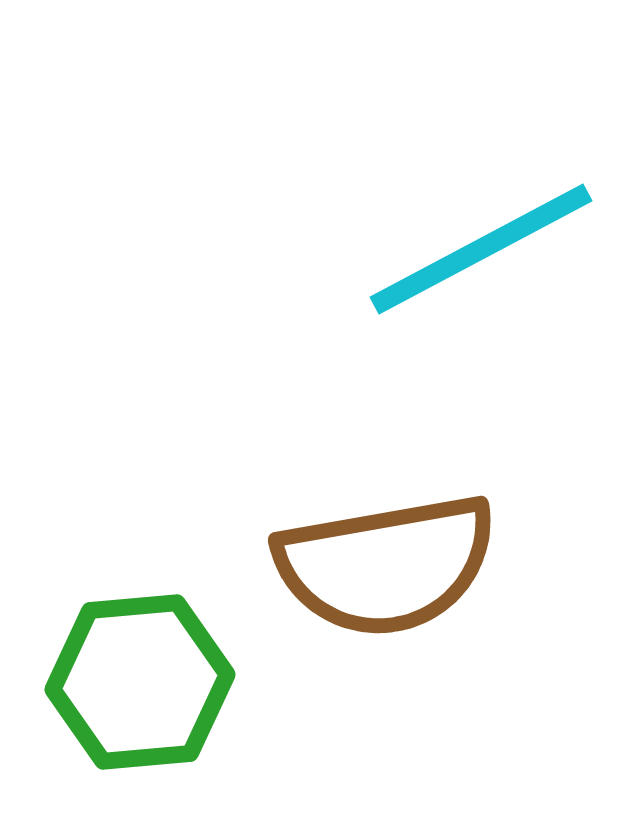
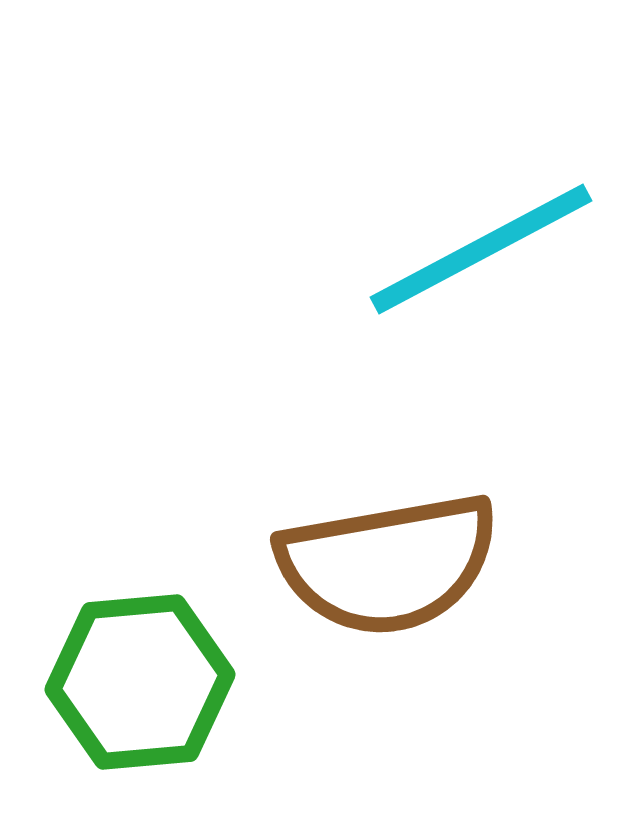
brown semicircle: moved 2 px right, 1 px up
